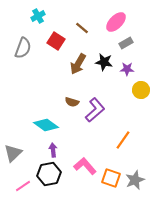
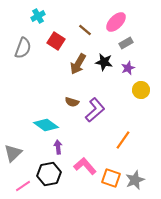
brown line: moved 3 px right, 2 px down
purple star: moved 1 px right, 1 px up; rotated 24 degrees counterclockwise
purple arrow: moved 5 px right, 3 px up
